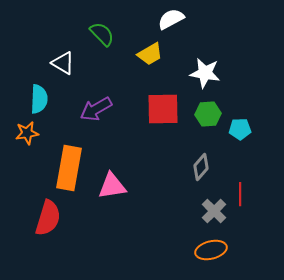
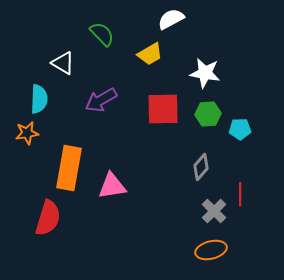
purple arrow: moved 5 px right, 9 px up
